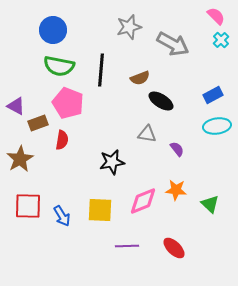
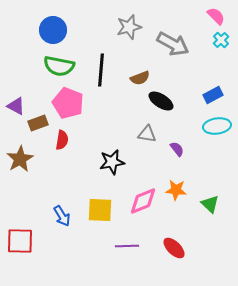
red square: moved 8 px left, 35 px down
